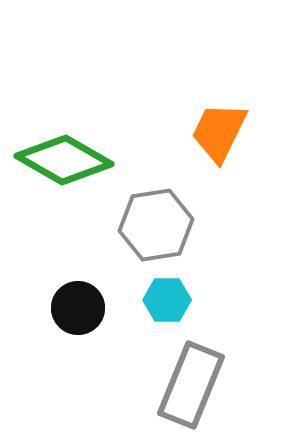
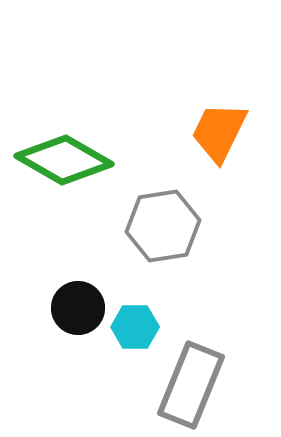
gray hexagon: moved 7 px right, 1 px down
cyan hexagon: moved 32 px left, 27 px down
